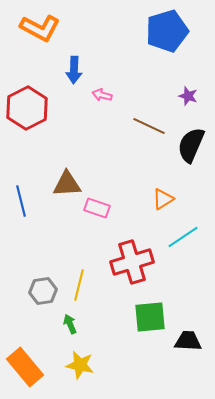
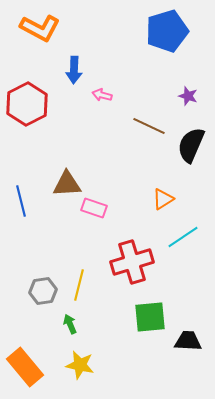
red hexagon: moved 4 px up
pink rectangle: moved 3 px left
